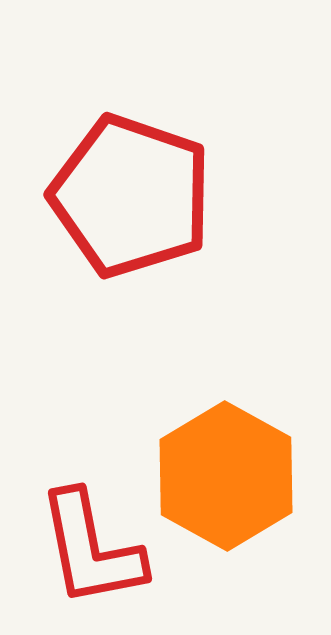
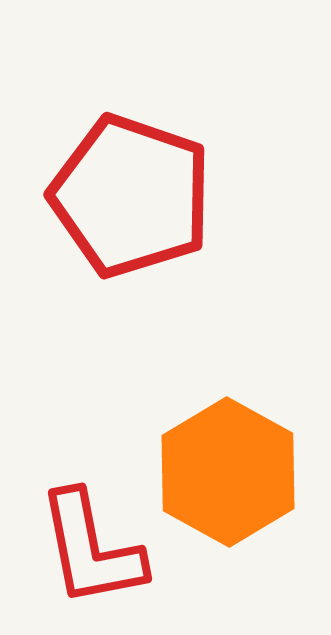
orange hexagon: moved 2 px right, 4 px up
